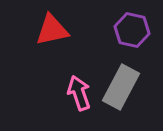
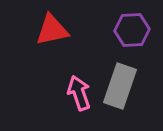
purple hexagon: rotated 16 degrees counterclockwise
gray rectangle: moved 1 px left, 1 px up; rotated 9 degrees counterclockwise
